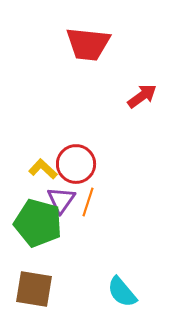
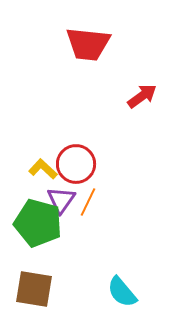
orange line: rotated 8 degrees clockwise
